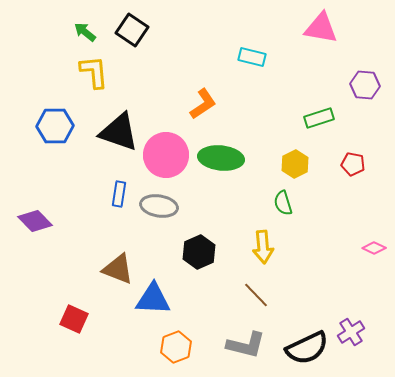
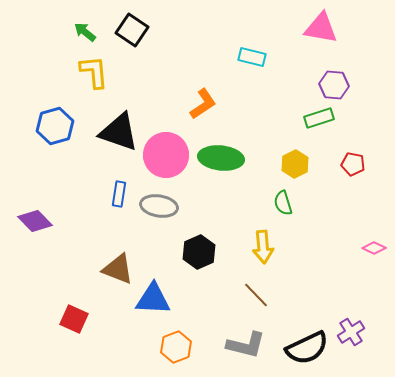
purple hexagon: moved 31 px left
blue hexagon: rotated 15 degrees counterclockwise
